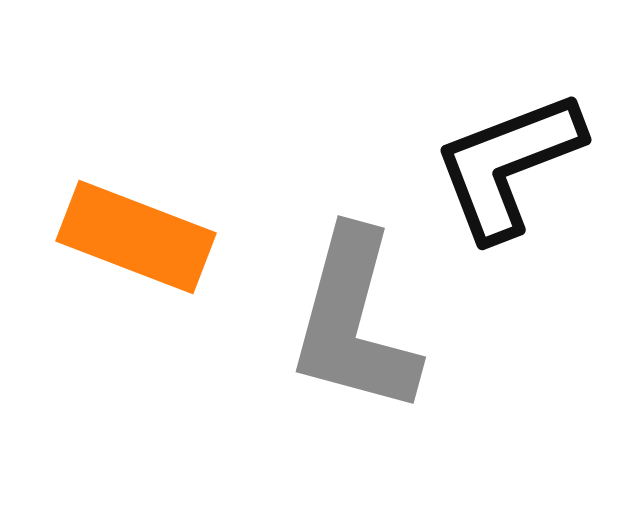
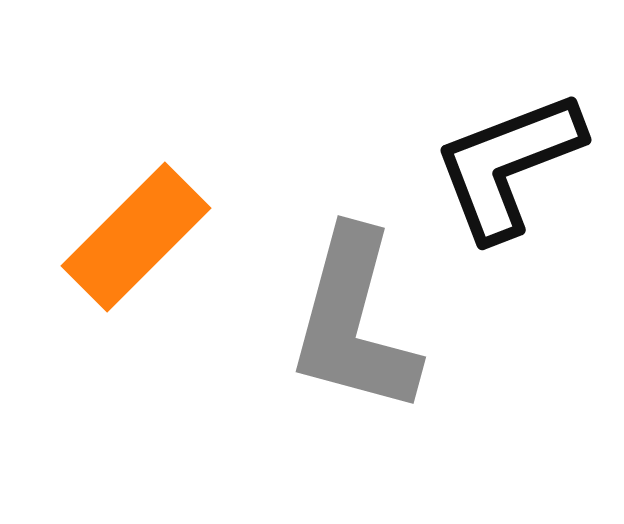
orange rectangle: rotated 66 degrees counterclockwise
